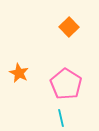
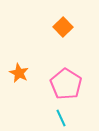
orange square: moved 6 px left
cyan line: rotated 12 degrees counterclockwise
